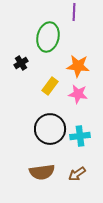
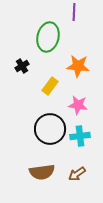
black cross: moved 1 px right, 3 px down
pink star: moved 11 px down
